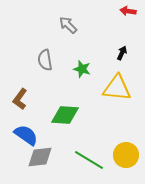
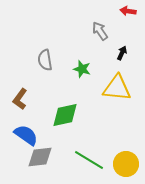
gray arrow: moved 32 px right, 6 px down; rotated 12 degrees clockwise
green diamond: rotated 16 degrees counterclockwise
yellow circle: moved 9 px down
